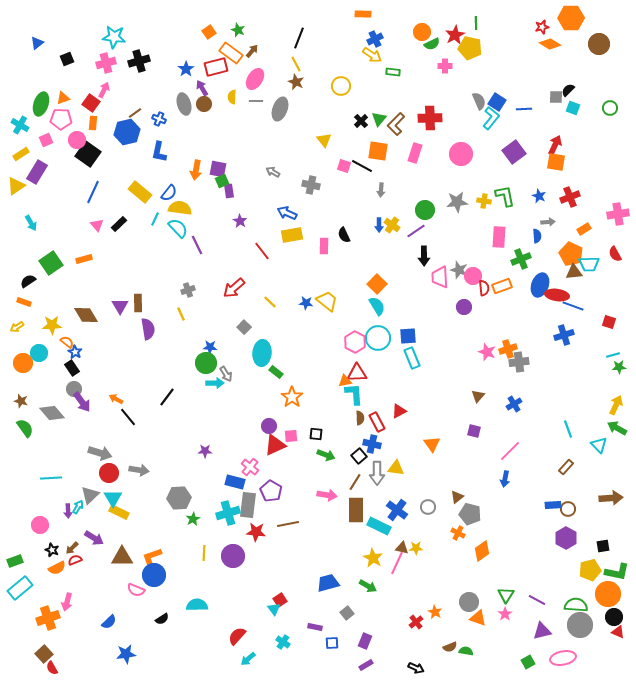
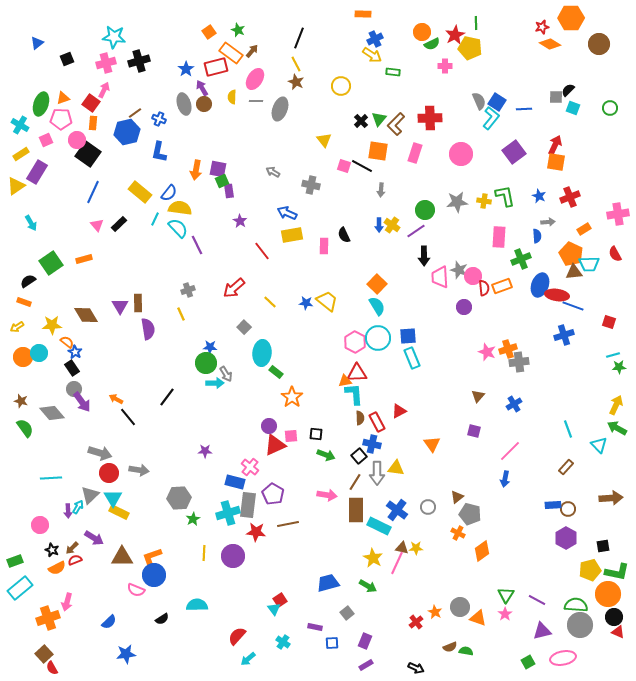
orange circle at (23, 363): moved 6 px up
purple pentagon at (271, 491): moved 2 px right, 3 px down
gray circle at (469, 602): moved 9 px left, 5 px down
